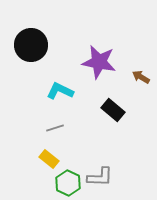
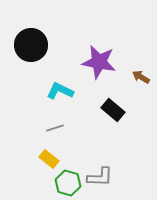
green hexagon: rotated 10 degrees counterclockwise
